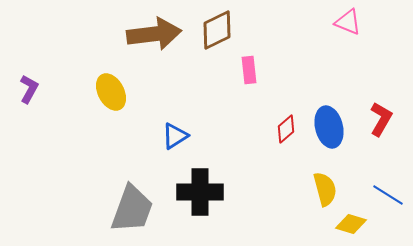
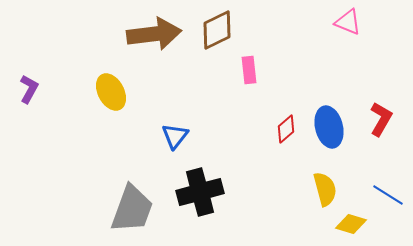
blue triangle: rotated 20 degrees counterclockwise
black cross: rotated 15 degrees counterclockwise
